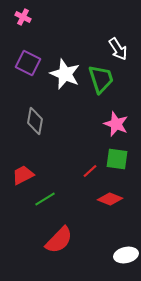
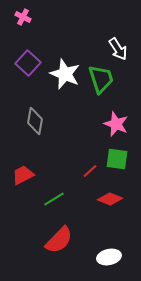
purple square: rotated 15 degrees clockwise
green line: moved 9 px right
white ellipse: moved 17 px left, 2 px down
